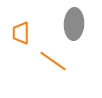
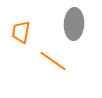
orange trapezoid: moved 1 px up; rotated 10 degrees clockwise
